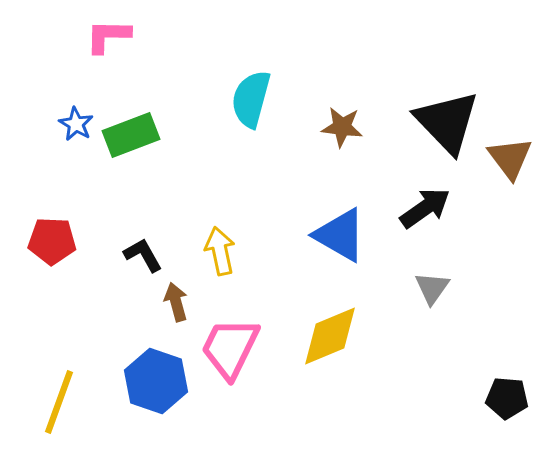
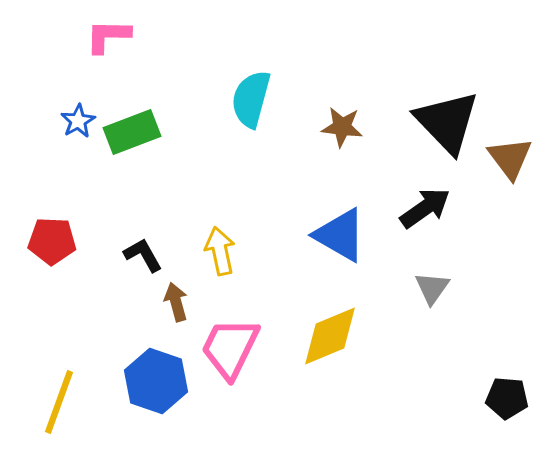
blue star: moved 2 px right, 3 px up; rotated 12 degrees clockwise
green rectangle: moved 1 px right, 3 px up
